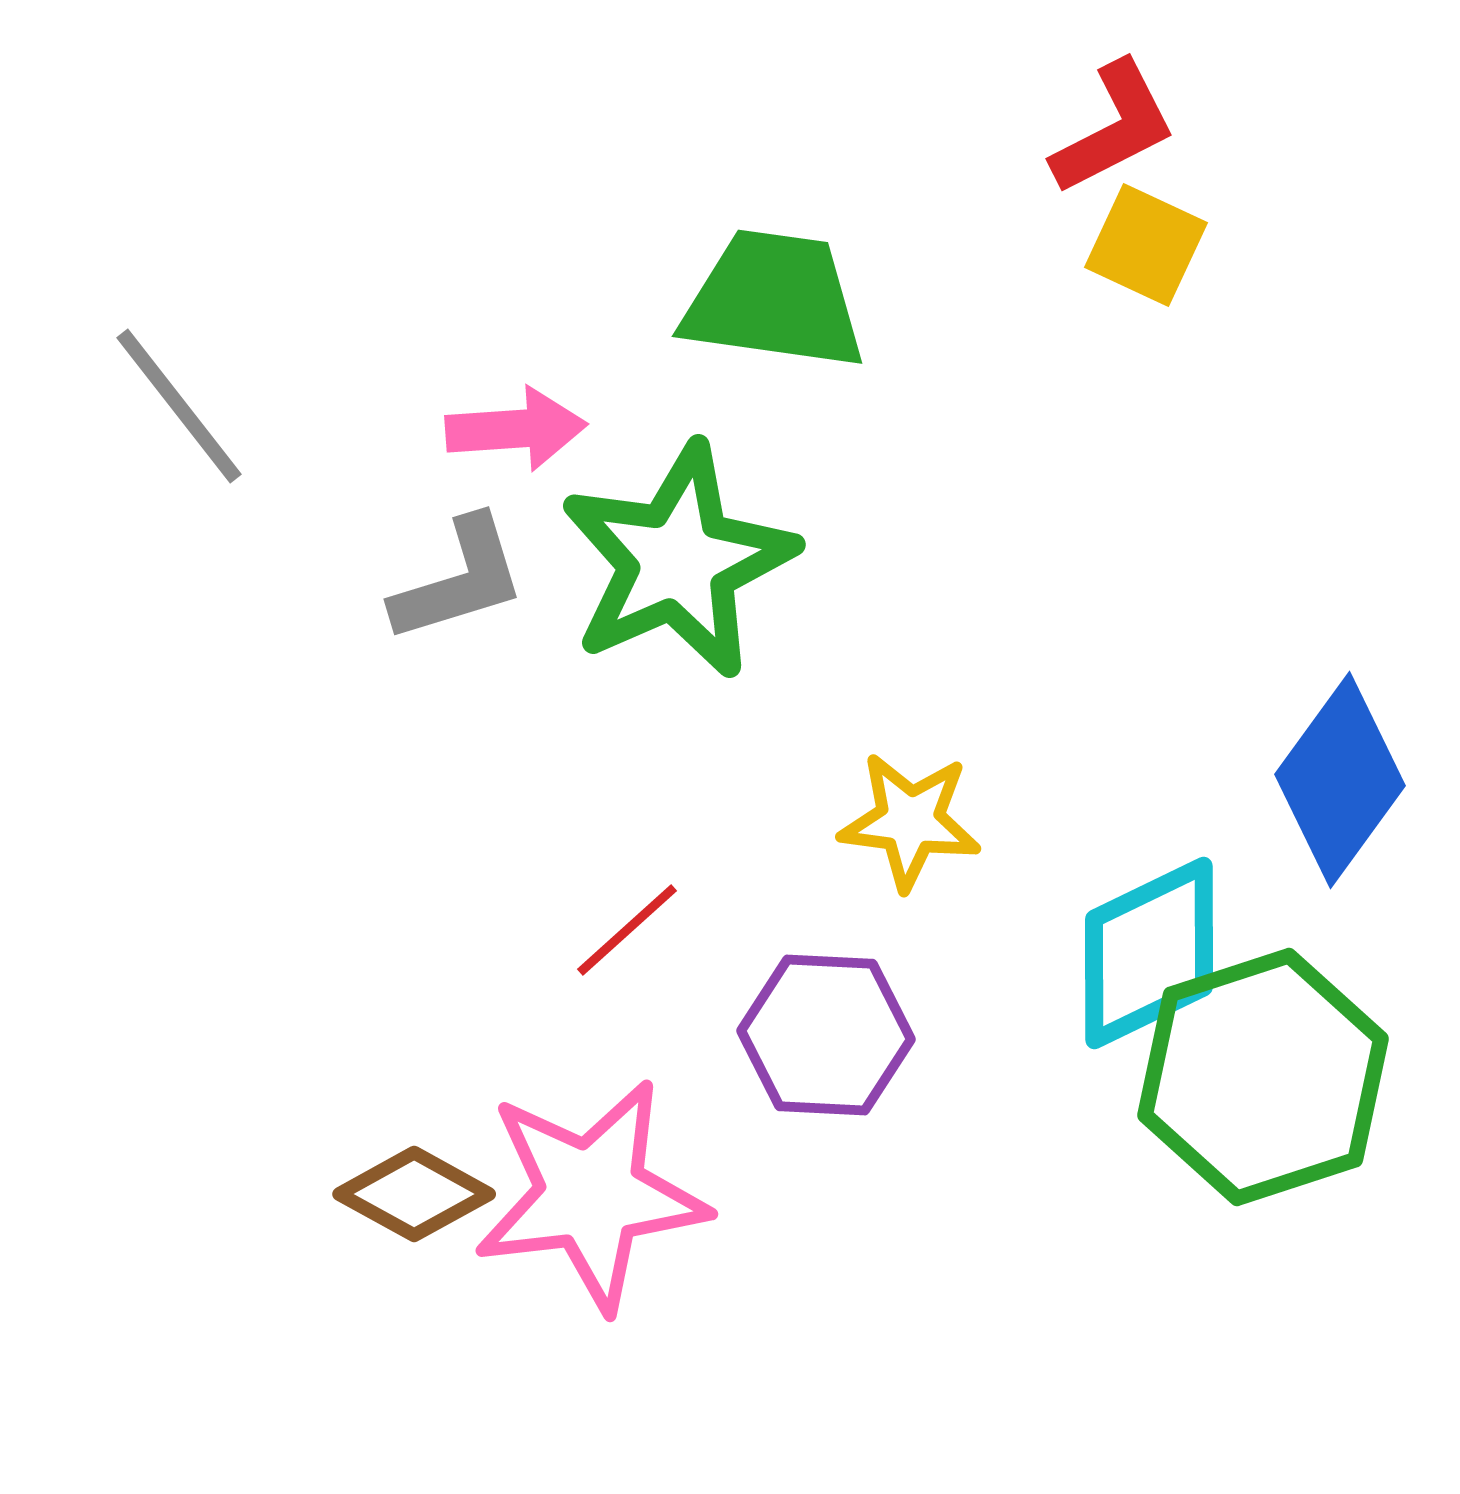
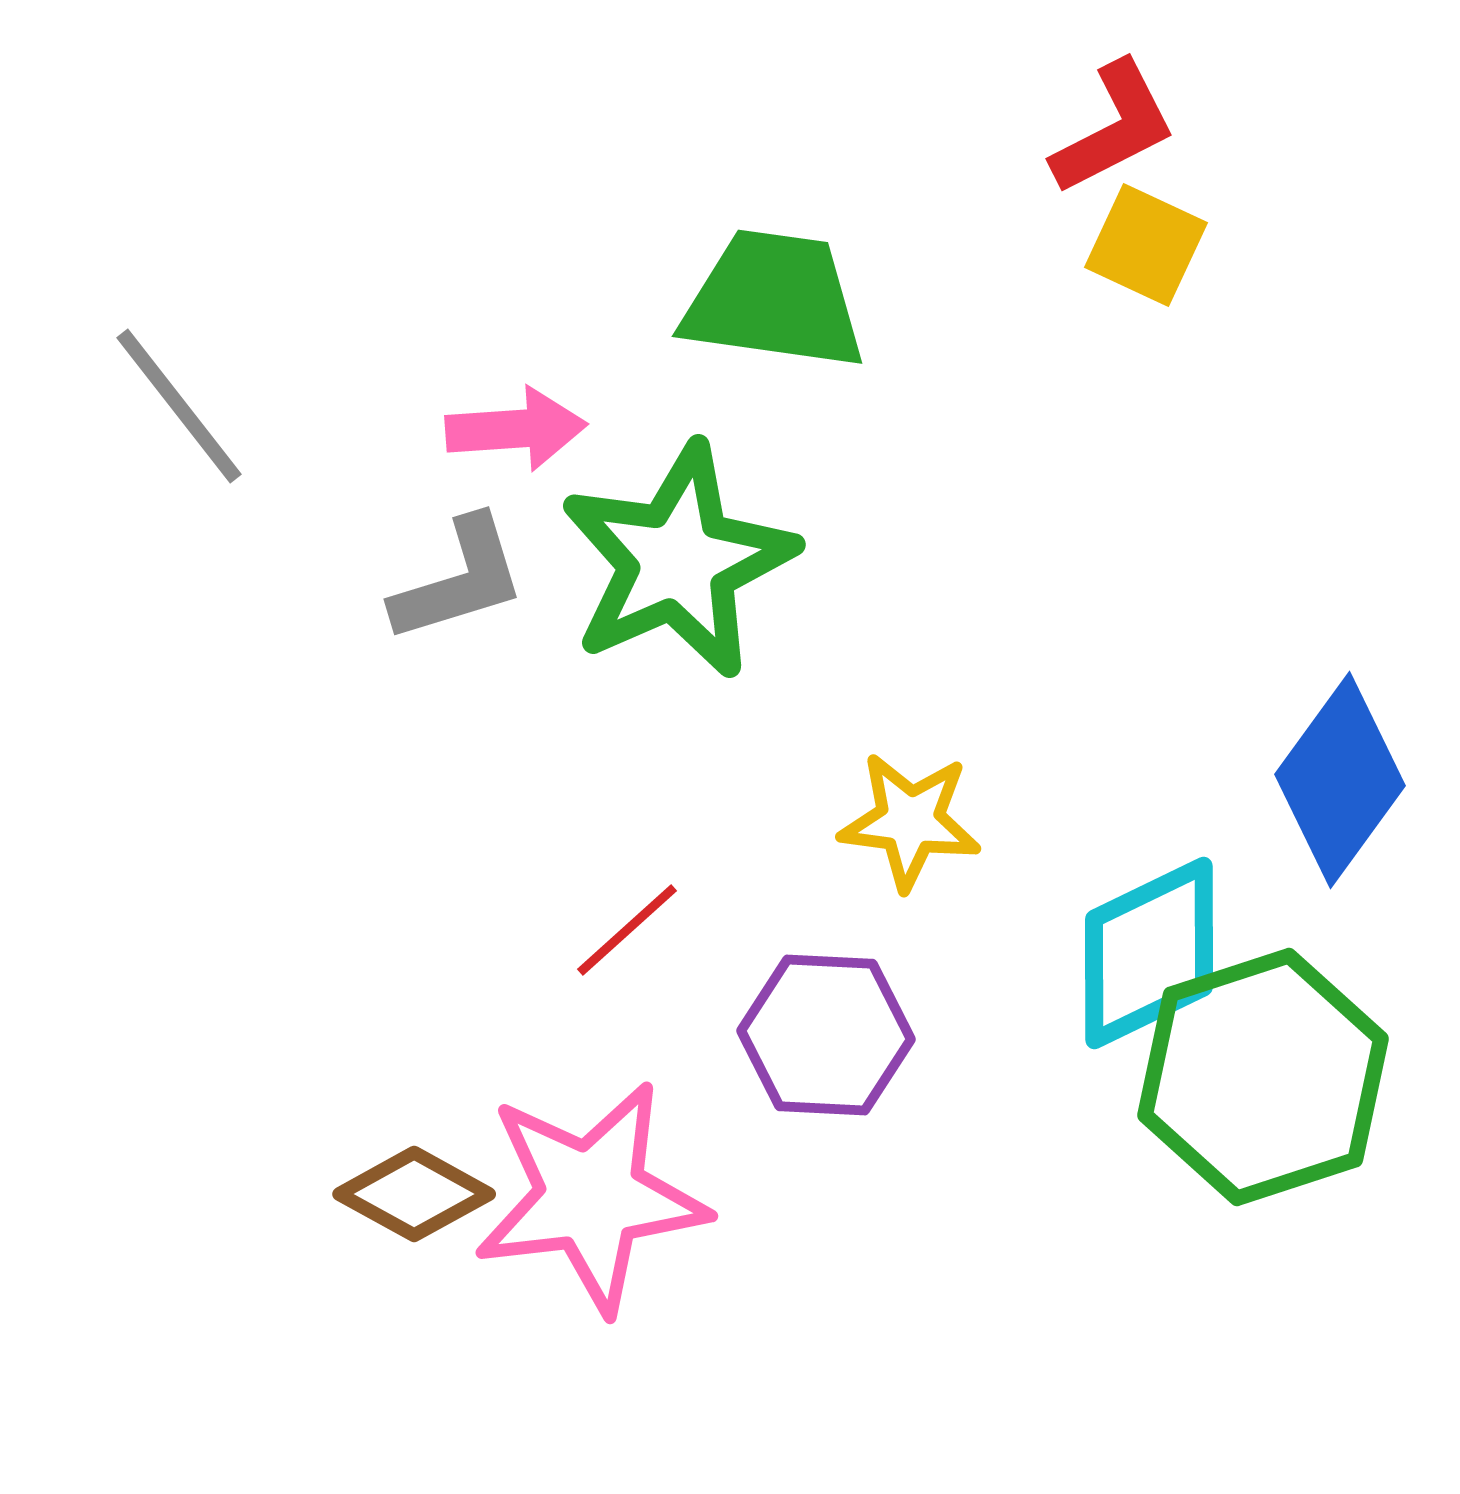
pink star: moved 2 px down
